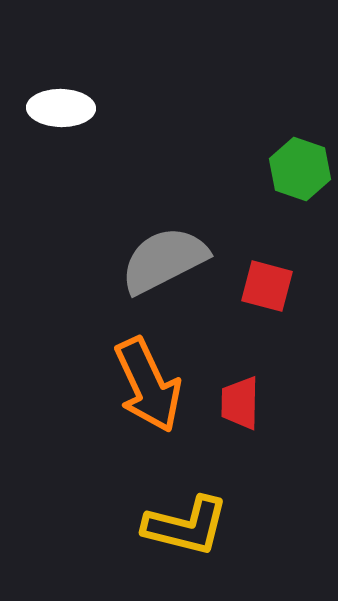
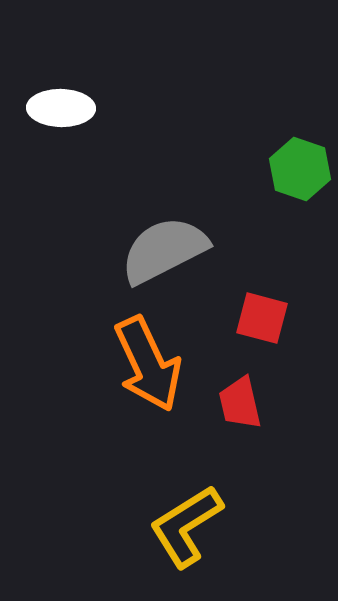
gray semicircle: moved 10 px up
red square: moved 5 px left, 32 px down
orange arrow: moved 21 px up
red trapezoid: rotated 14 degrees counterclockwise
yellow L-shape: rotated 134 degrees clockwise
